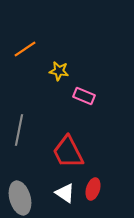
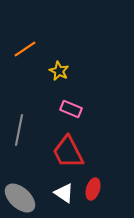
yellow star: rotated 18 degrees clockwise
pink rectangle: moved 13 px left, 13 px down
white triangle: moved 1 px left
gray ellipse: rotated 32 degrees counterclockwise
